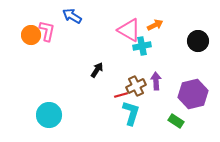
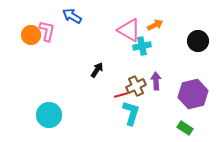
green rectangle: moved 9 px right, 7 px down
